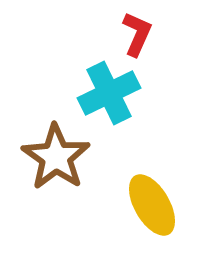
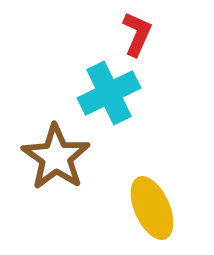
yellow ellipse: moved 3 px down; rotated 6 degrees clockwise
